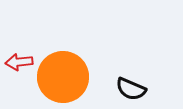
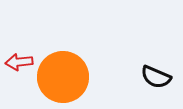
black semicircle: moved 25 px right, 12 px up
